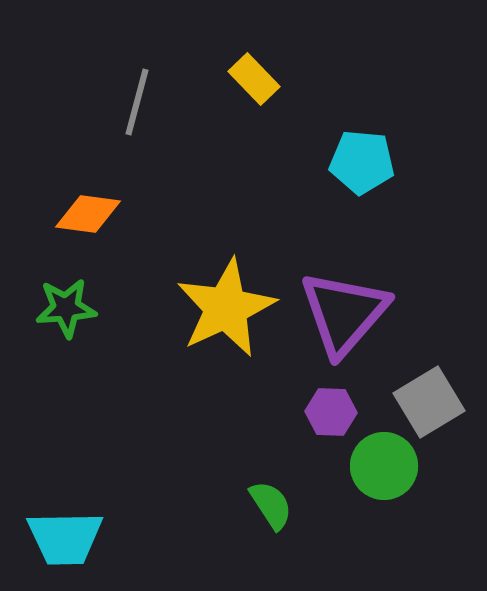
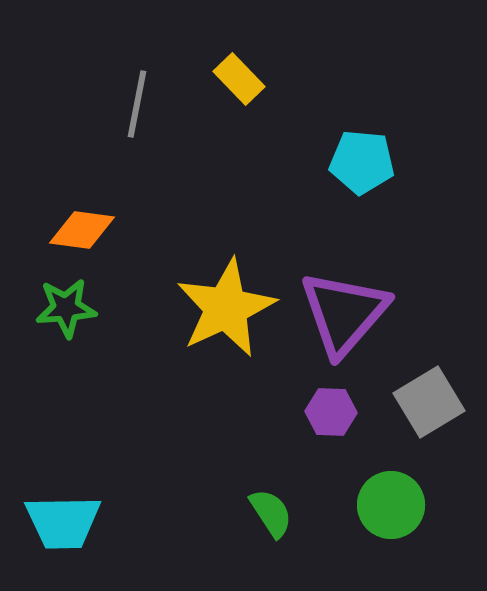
yellow rectangle: moved 15 px left
gray line: moved 2 px down; rotated 4 degrees counterclockwise
orange diamond: moved 6 px left, 16 px down
green circle: moved 7 px right, 39 px down
green semicircle: moved 8 px down
cyan trapezoid: moved 2 px left, 16 px up
